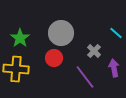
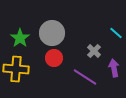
gray circle: moved 9 px left
purple line: rotated 20 degrees counterclockwise
